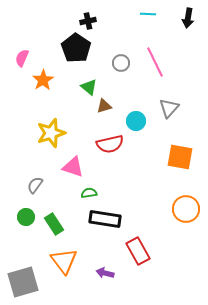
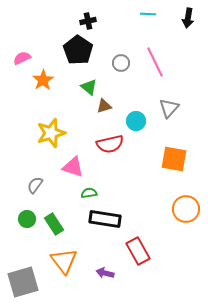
black pentagon: moved 2 px right, 2 px down
pink semicircle: rotated 42 degrees clockwise
orange square: moved 6 px left, 2 px down
green circle: moved 1 px right, 2 px down
